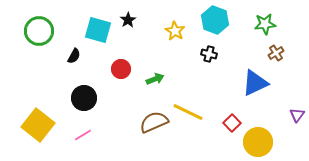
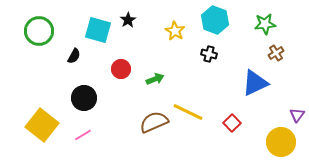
yellow square: moved 4 px right
yellow circle: moved 23 px right
